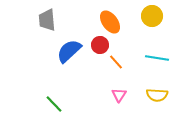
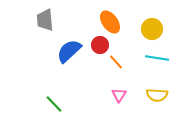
yellow circle: moved 13 px down
gray trapezoid: moved 2 px left
